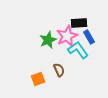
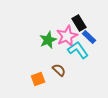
black rectangle: rotated 63 degrees clockwise
blue rectangle: rotated 16 degrees counterclockwise
brown semicircle: rotated 24 degrees counterclockwise
